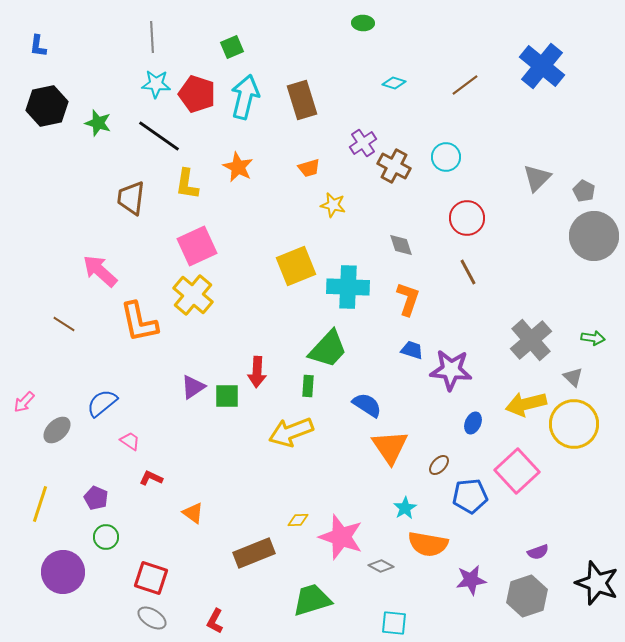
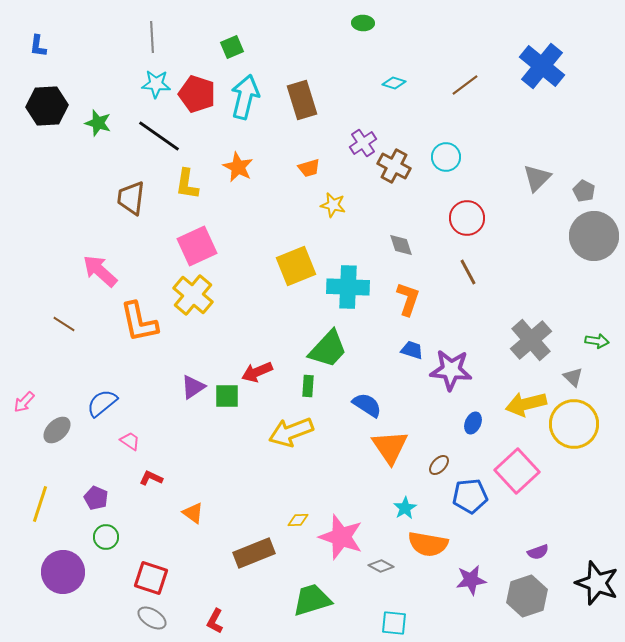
black hexagon at (47, 106): rotated 9 degrees clockwise
green arrow at (593, 338): moved 4 px right, 3 px down
red arrow at (257, 372): rotated 64 degrees clockwise
